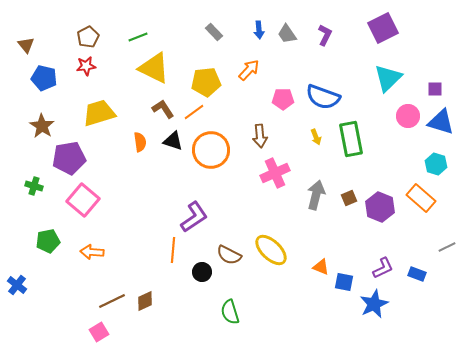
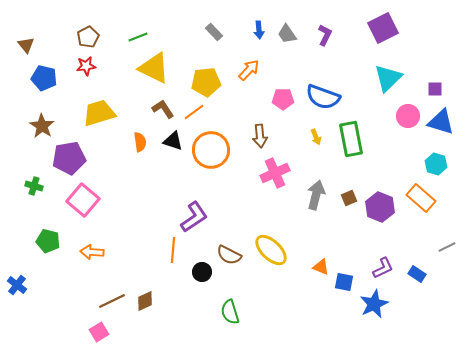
green pentagon at (48, 241): rotated 25 degrees clockwise
blue rectangle at (417, 274): rotated 12 degrees clockwise
